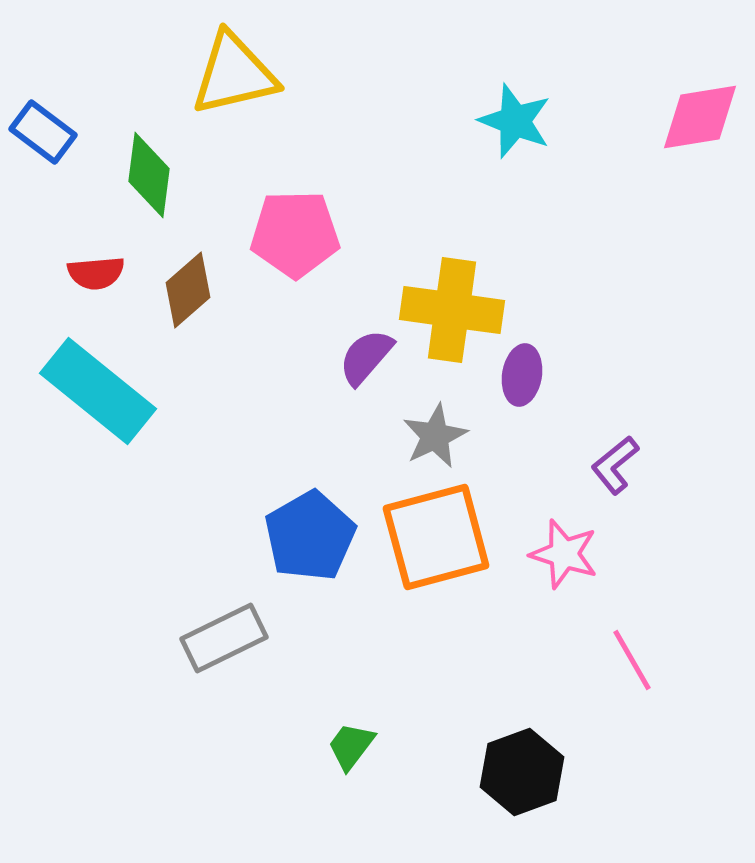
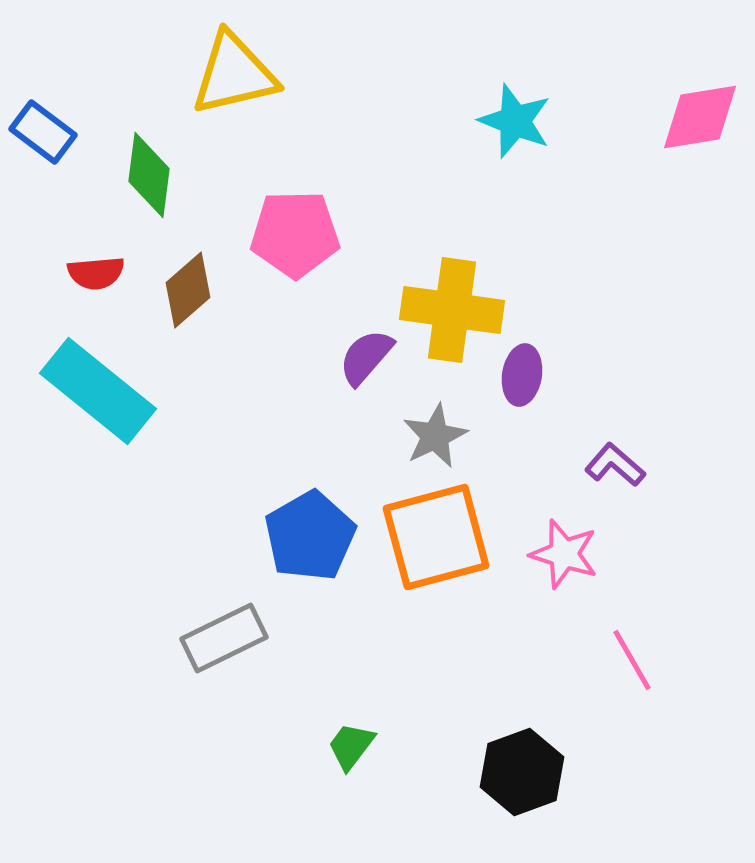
purple L-shape: rotated 80 degrees clockwise
